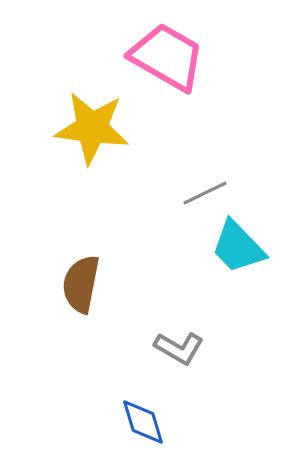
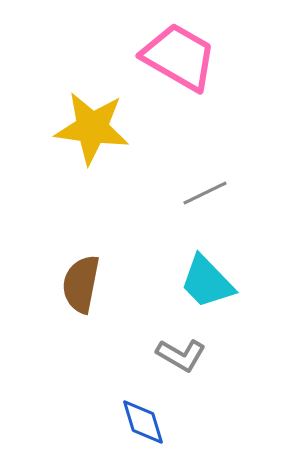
pink trapezoid: moved 12 px right
cyan trapezoid: moved 31 px left, 35 px down
gray L-shape: moved 2 px right, 7 px down
